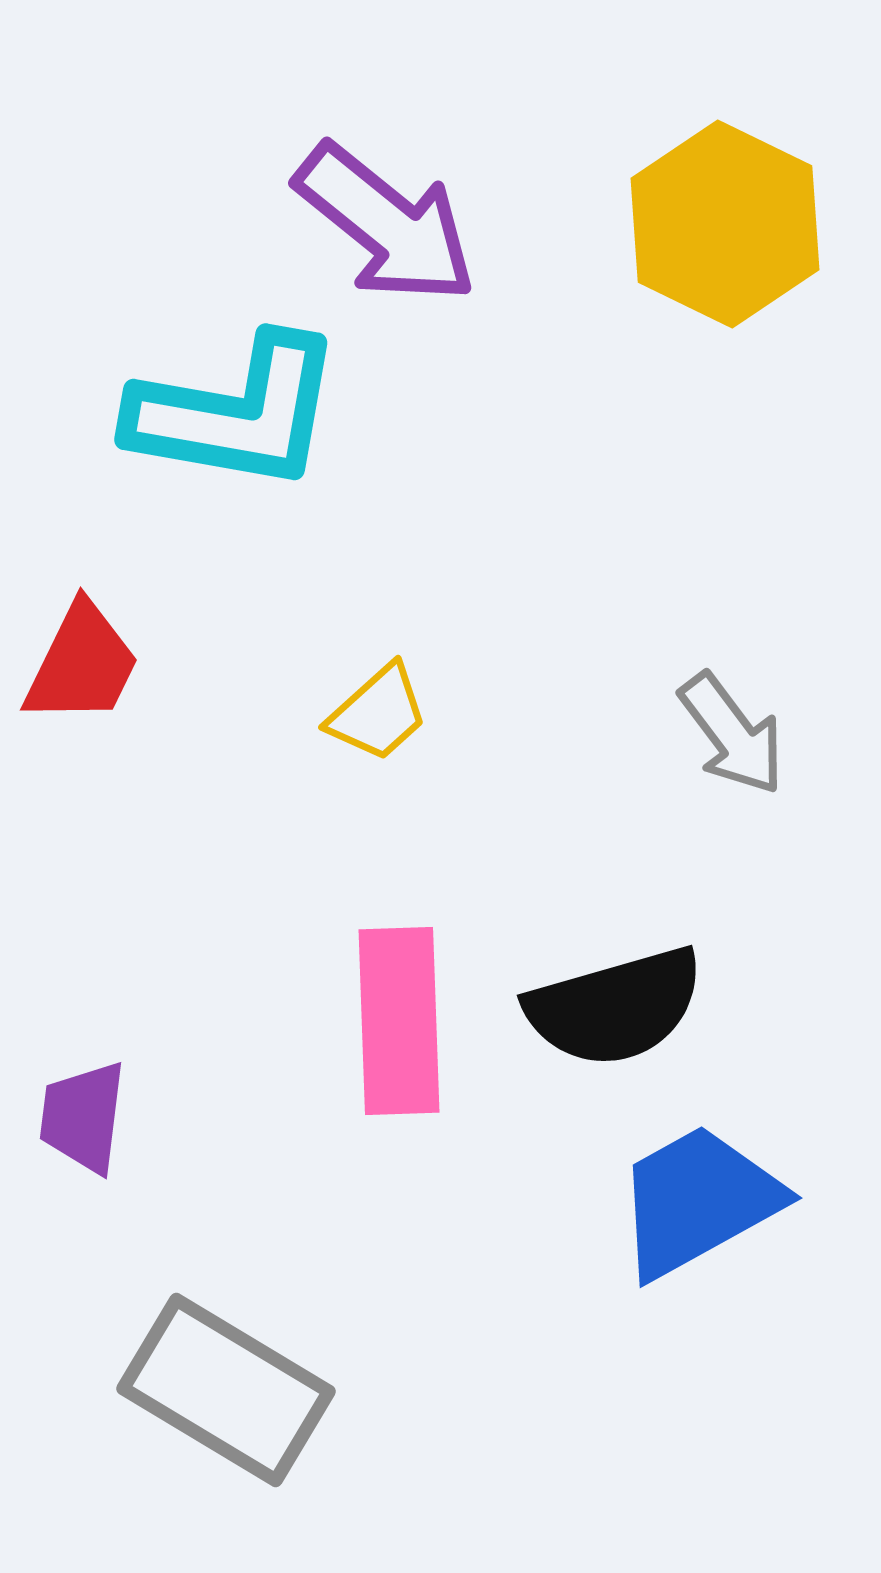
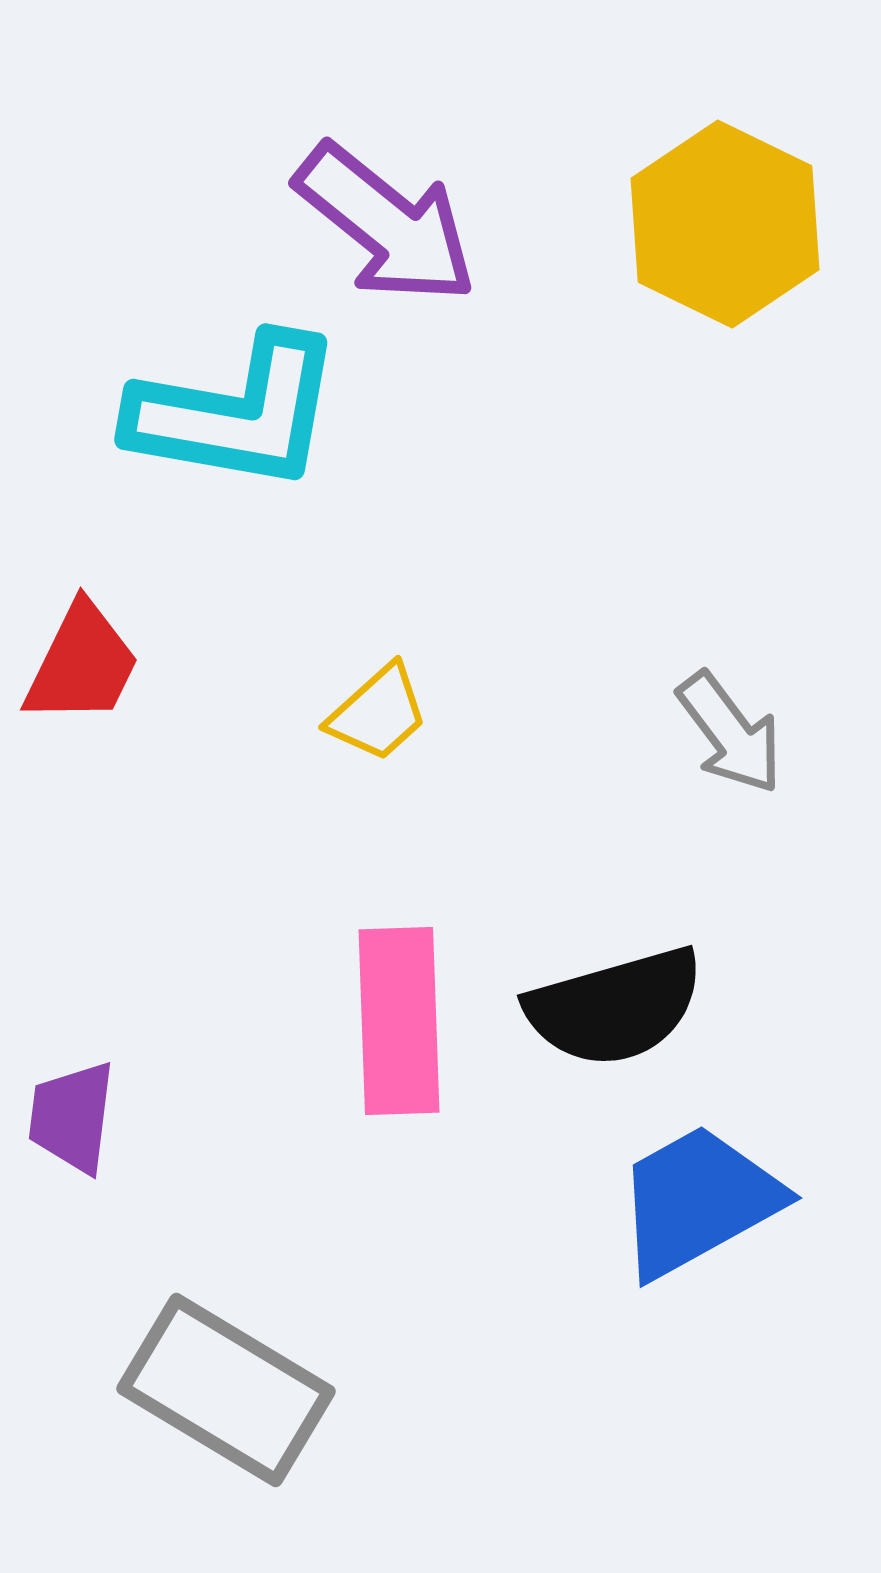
gray arrow: moved 2 px left, 1 px up
purple trapezoid: moved 11 px left
